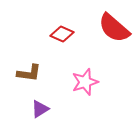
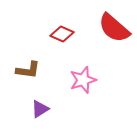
brown L-shape: moved 1 px left, 3 px up
pink star: moved 2 px left, 2 px up
